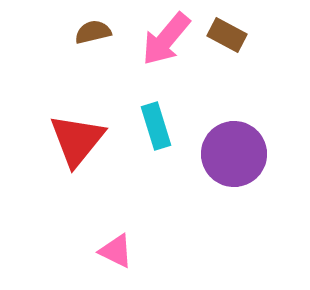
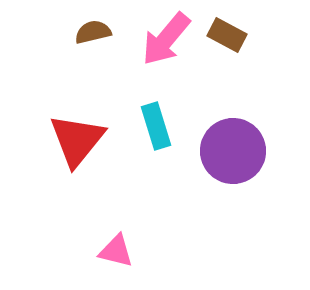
purple circle: moved 1 px left, 3 px up
pink triangle: rotated 12 degrees counterclockwise
